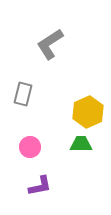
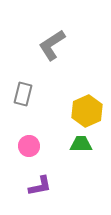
gray L-shape: moved 2 px right, 1 px down
yellow hexagon: moved 1 px left, 1 px up
pink circle: moved 1 px left, 1 px up
